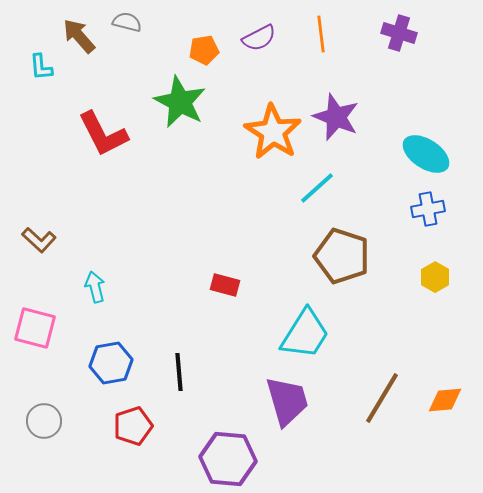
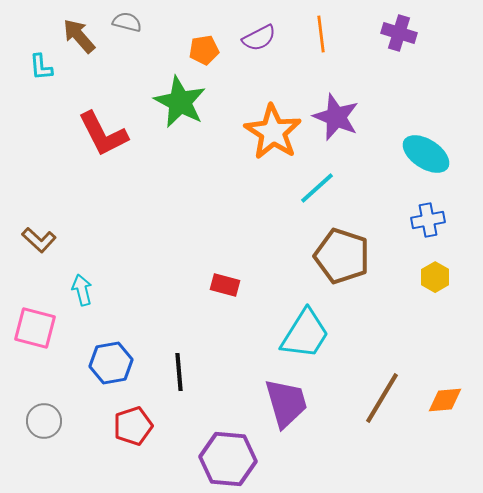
blue cross: moved 11 px down
cyan arrow: moved 13 px left, 3 px down
purple trapezoid: moved 1 px left, 2 px down
